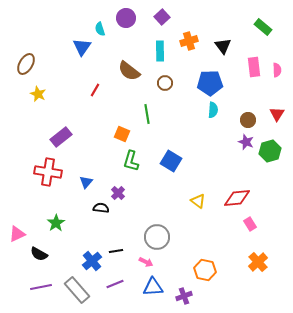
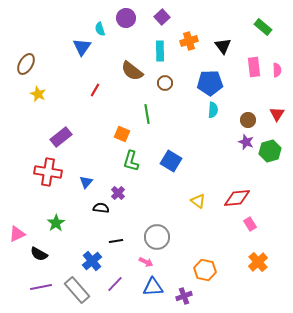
brown semicircle at (129, 71): moved 3 px right
black line at (116, 251): moved 10 px up
purple line at (115, 284): rotated 24 degrees counterclockwise
